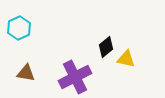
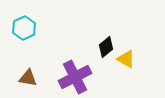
cyan hexagon: moved 5 px right
yellow triangle: rotated 18 degrees clockwise
brown triangle: moved 2 px right, 5 px down
